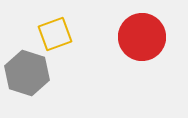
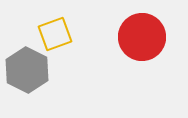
gray hexagon: moved 3 px up; rotated 9 degrees clockwise
